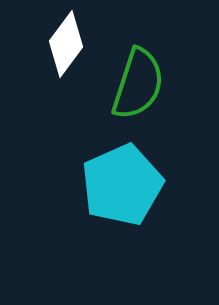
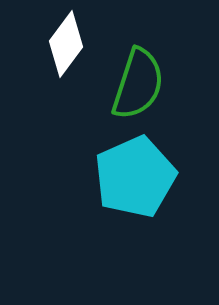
cyan pentagon: moved 13 px right, 8 px up
